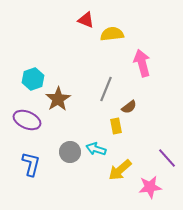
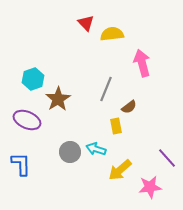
red triangle: moved 3 px down; rotated 24 degrees clockwise
blue L-shape: moved 10 px left; rotated 15 degrees counterclockwise
